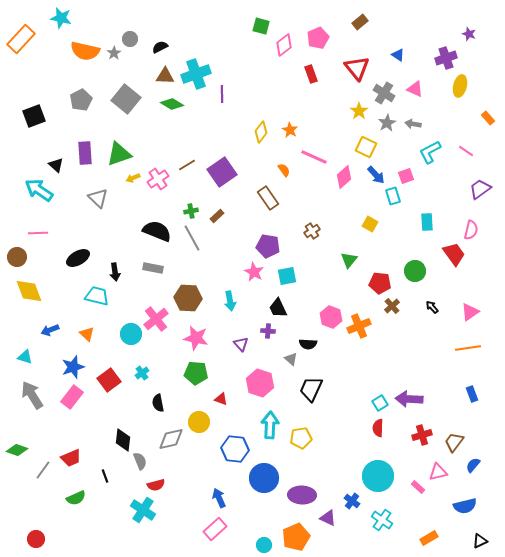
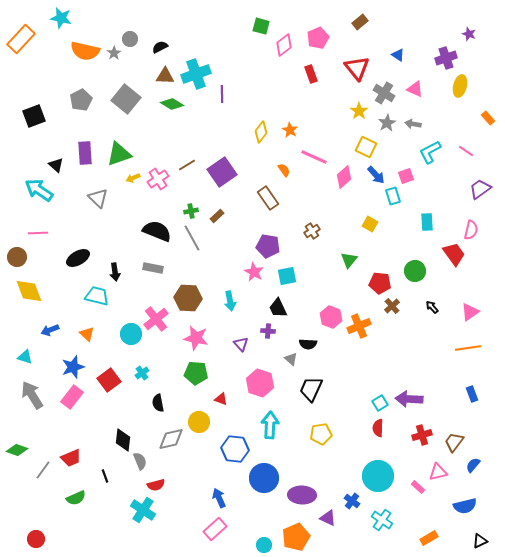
yellow pentagon at (301, 438): moved 20 px right, 4 px up
